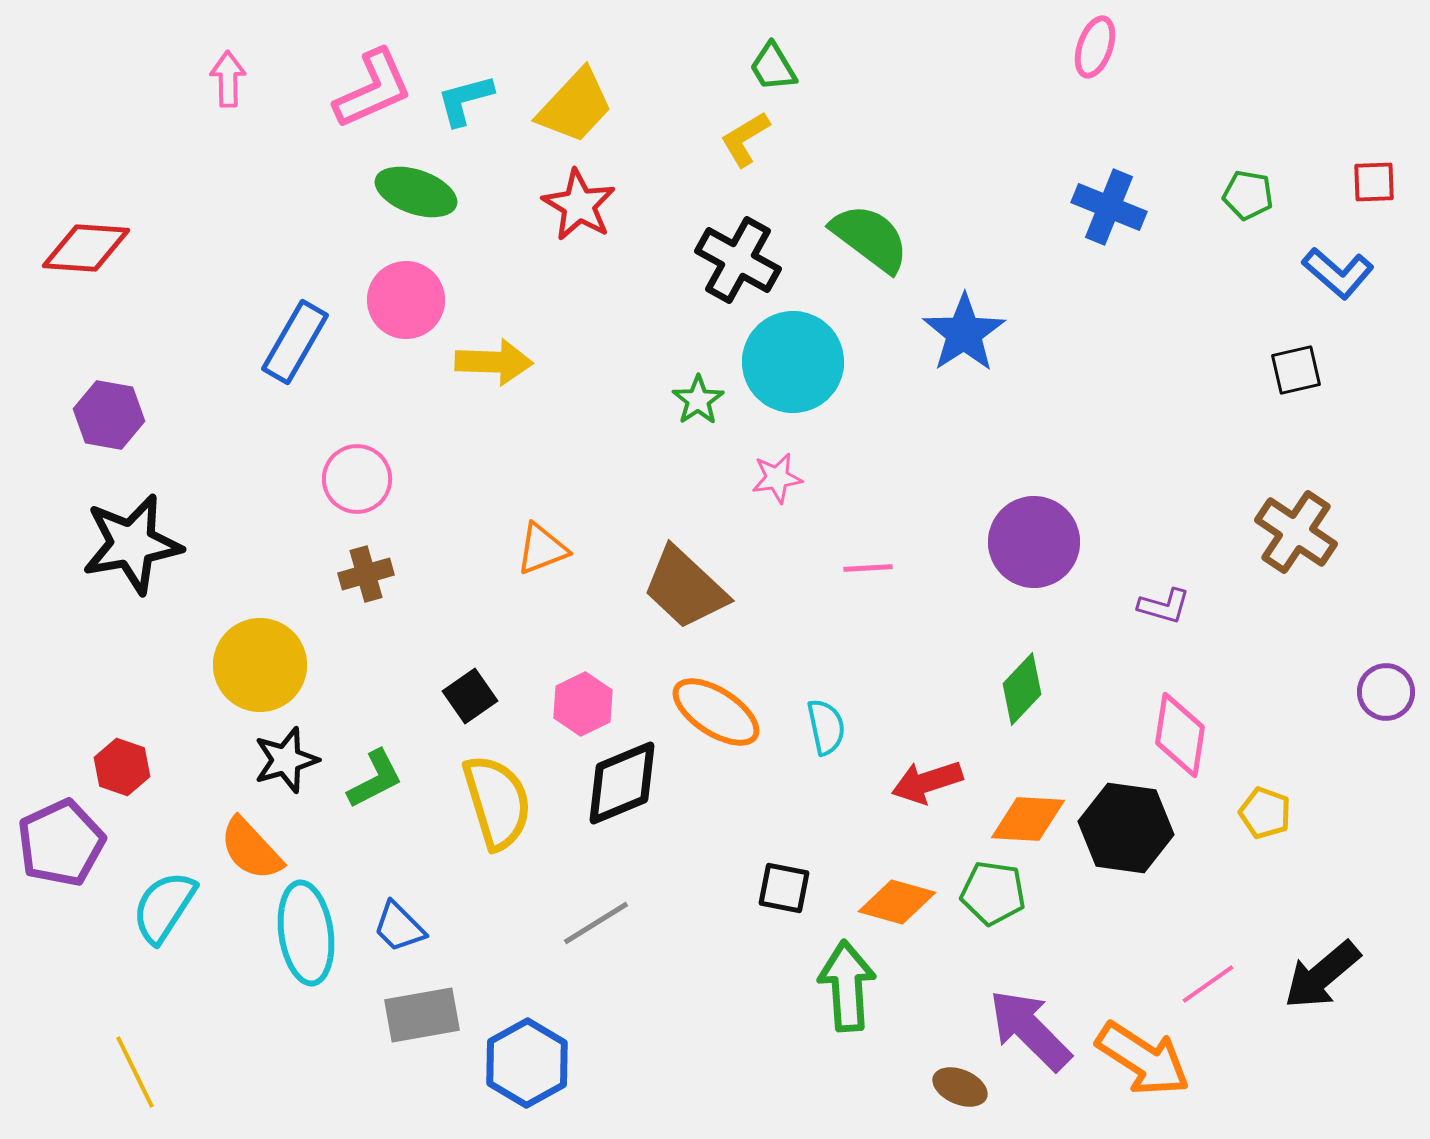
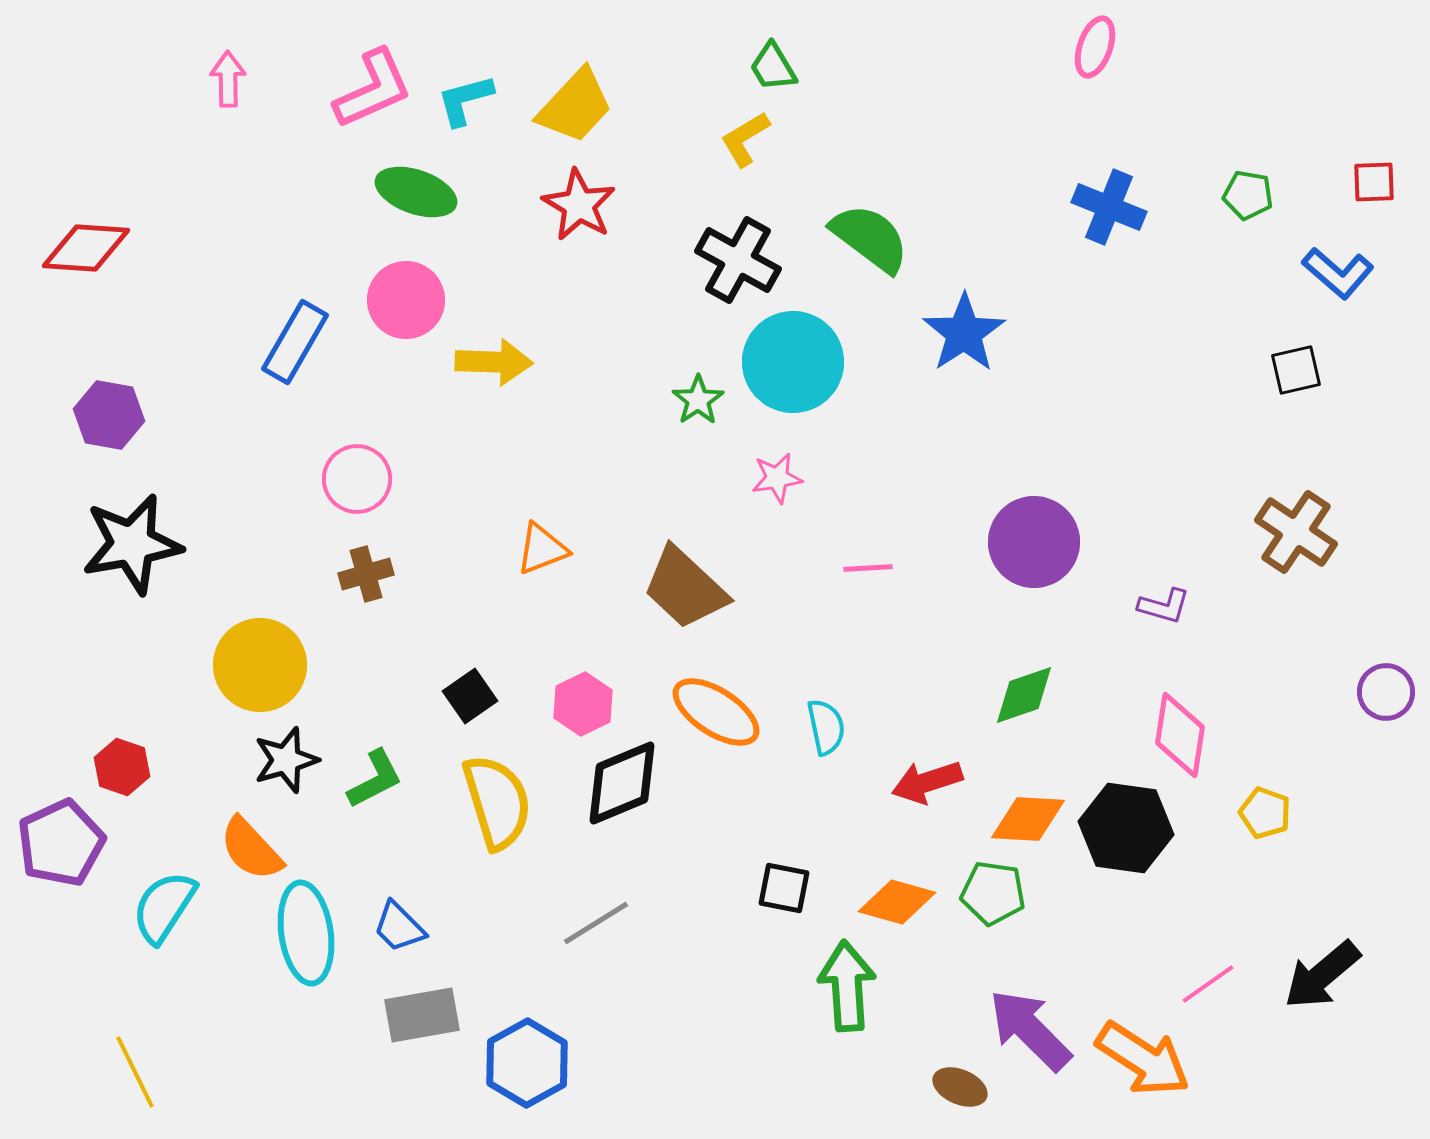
green diamond at (1022, 689): moved 2 px right, 6 px down; rotated 28 degrees clockwise
